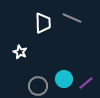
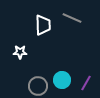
white trapezoid: moved 2 px down
white star: rotated 24 degrees counterclockwise
cyan circle: moved 2 px left, 1 px down
purple line: rotated 21 degrees counterclockwise
